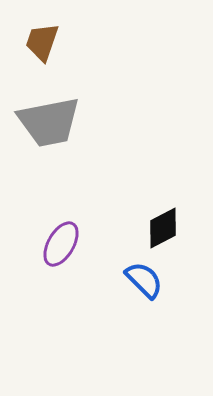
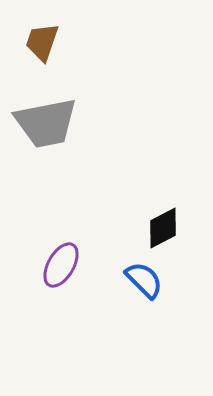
gray trapezoid: moved 3 px left, 1 px down
purple ellipse: moved 21 px down
